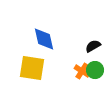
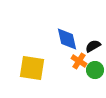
blue diamond: moved 23 px right
orange cross: moved 3 px left, 10 px up
